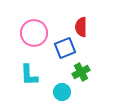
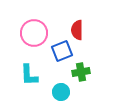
red semicircle: moved 4 px left, 3 px down
blue square: moved 3 px left, 3 px down
green cross: rotated 18 degrees clockwise
cyan circle: moved 1 px left
